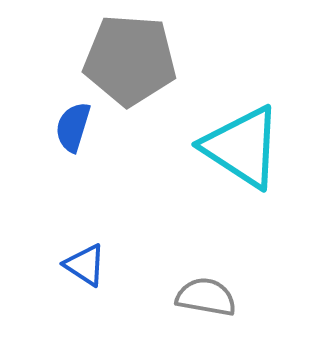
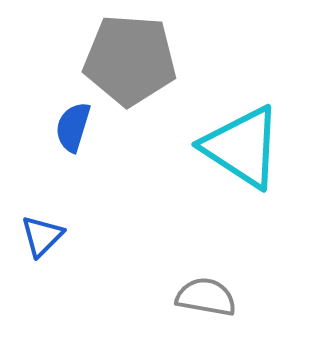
blue triangle: moved 43 px left, 29 px up; rotated 42 degrees clockwise
